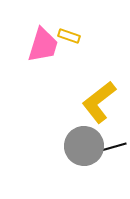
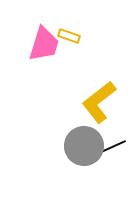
pink trapezoid: moved 1 px right, 1 px up
black line: rotated 8 degrees counterclockwise
